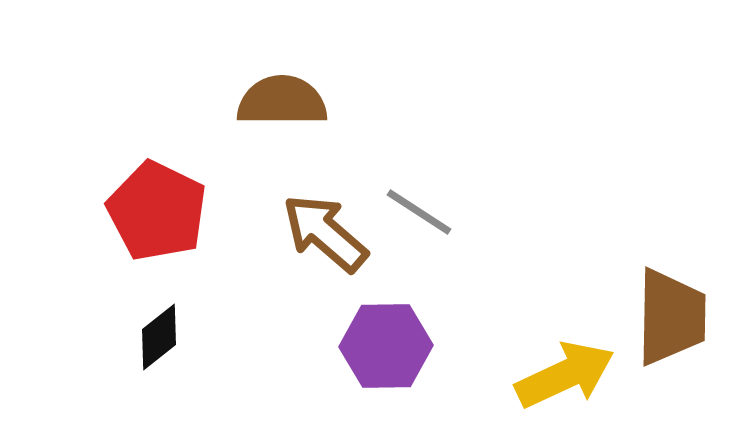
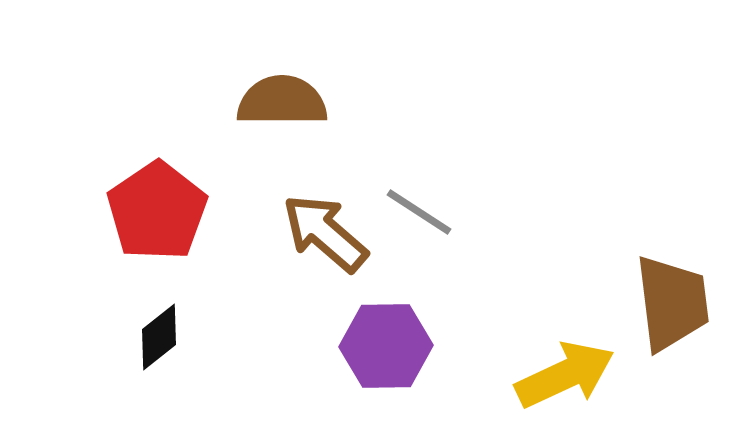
red pentagon: rotated 12 degrees clockwise
brown trapezoid: moved 1 px right, 14 px up; rotated 8 degrees counterclockwise
